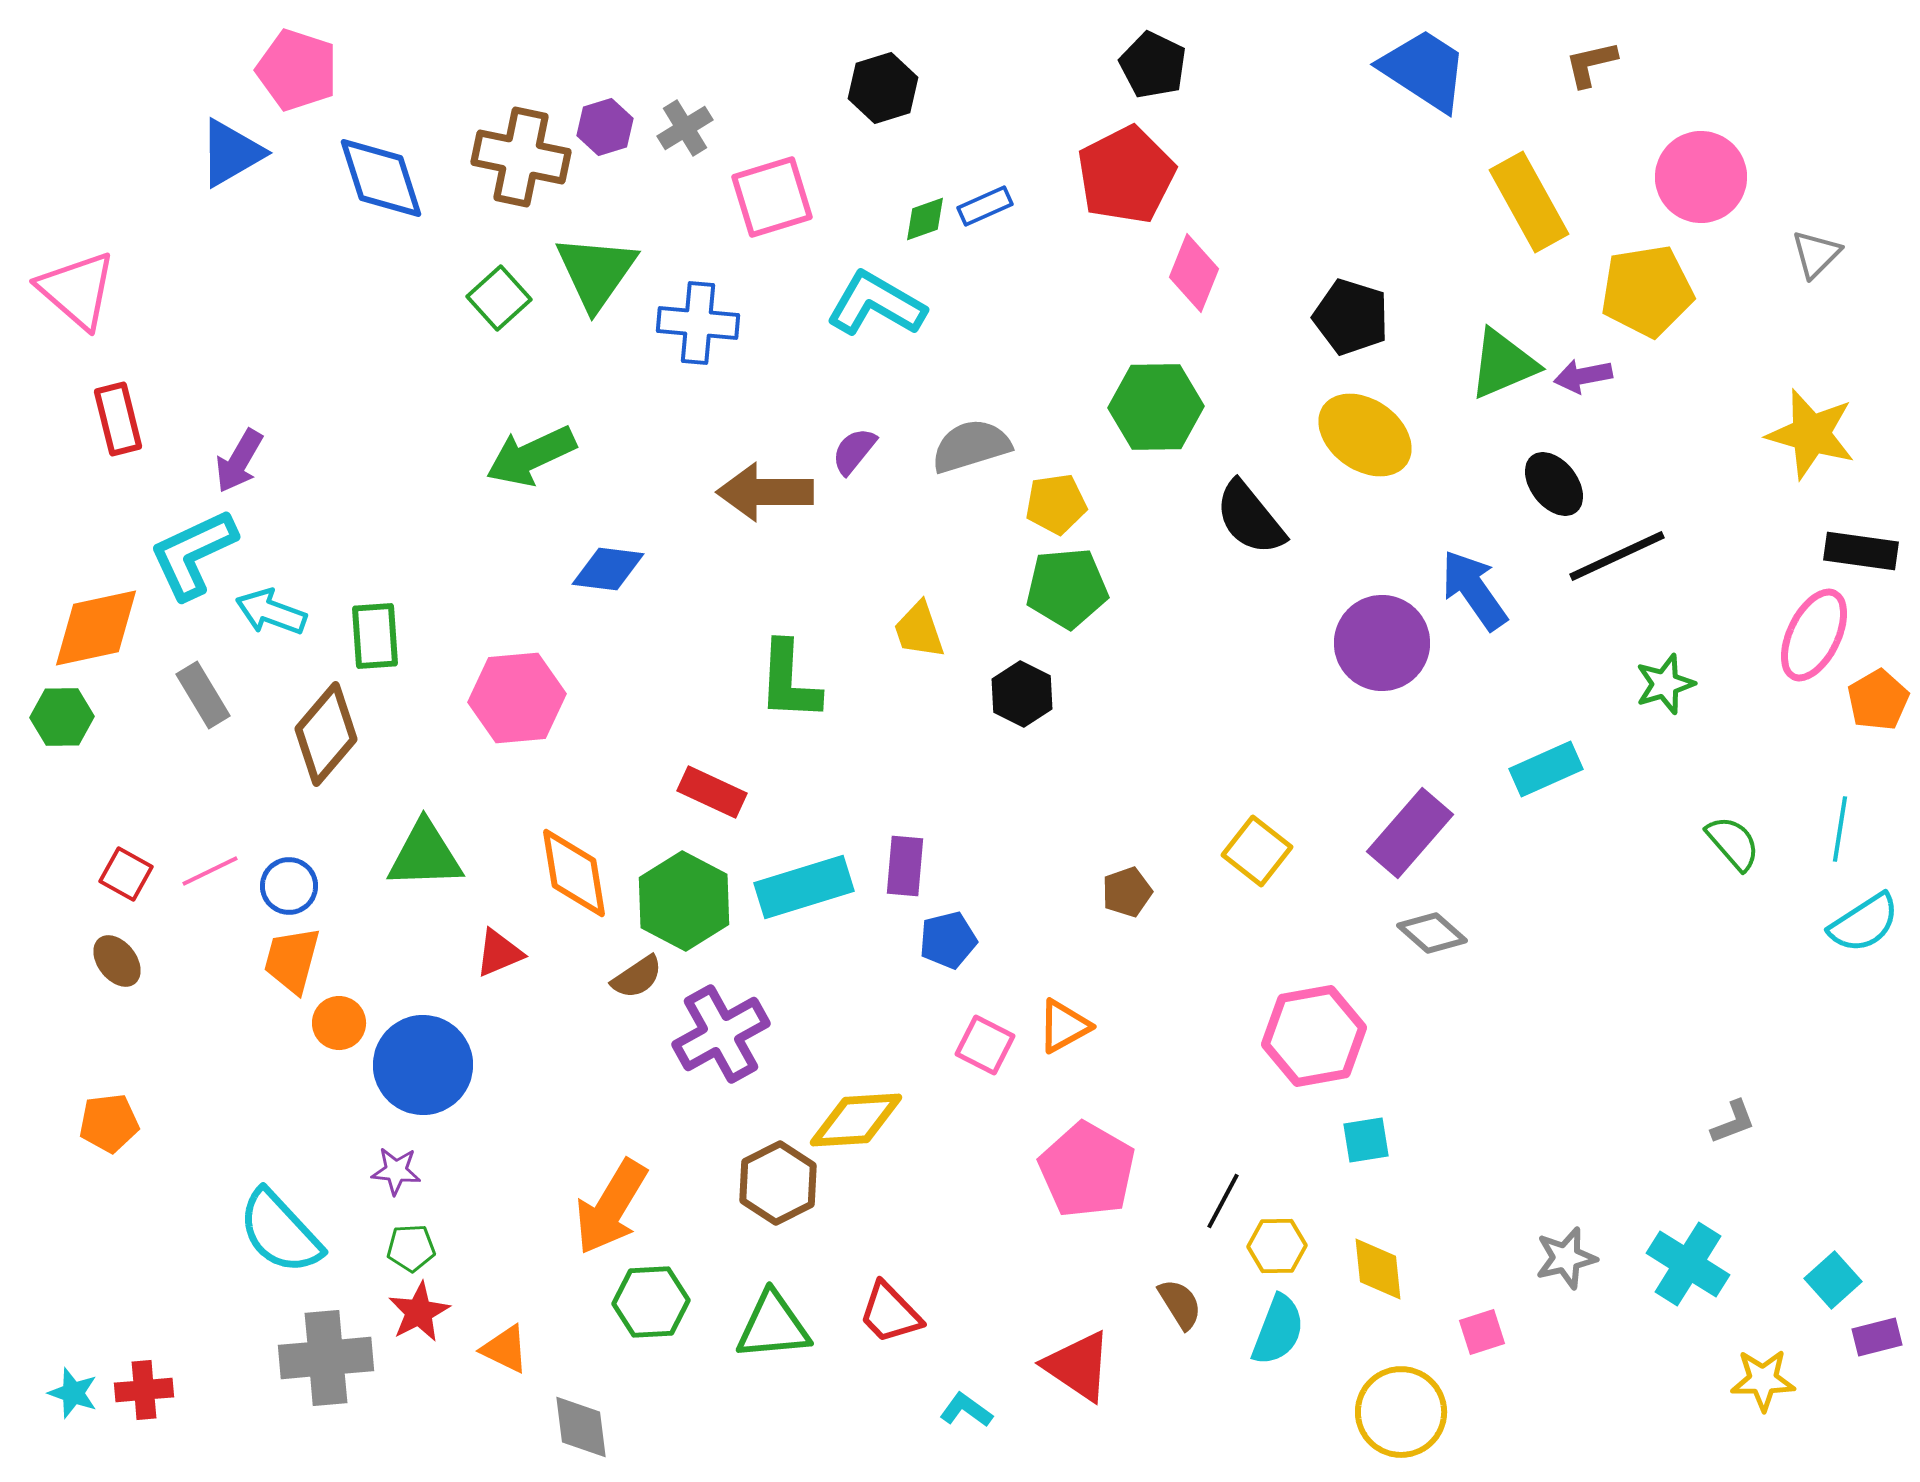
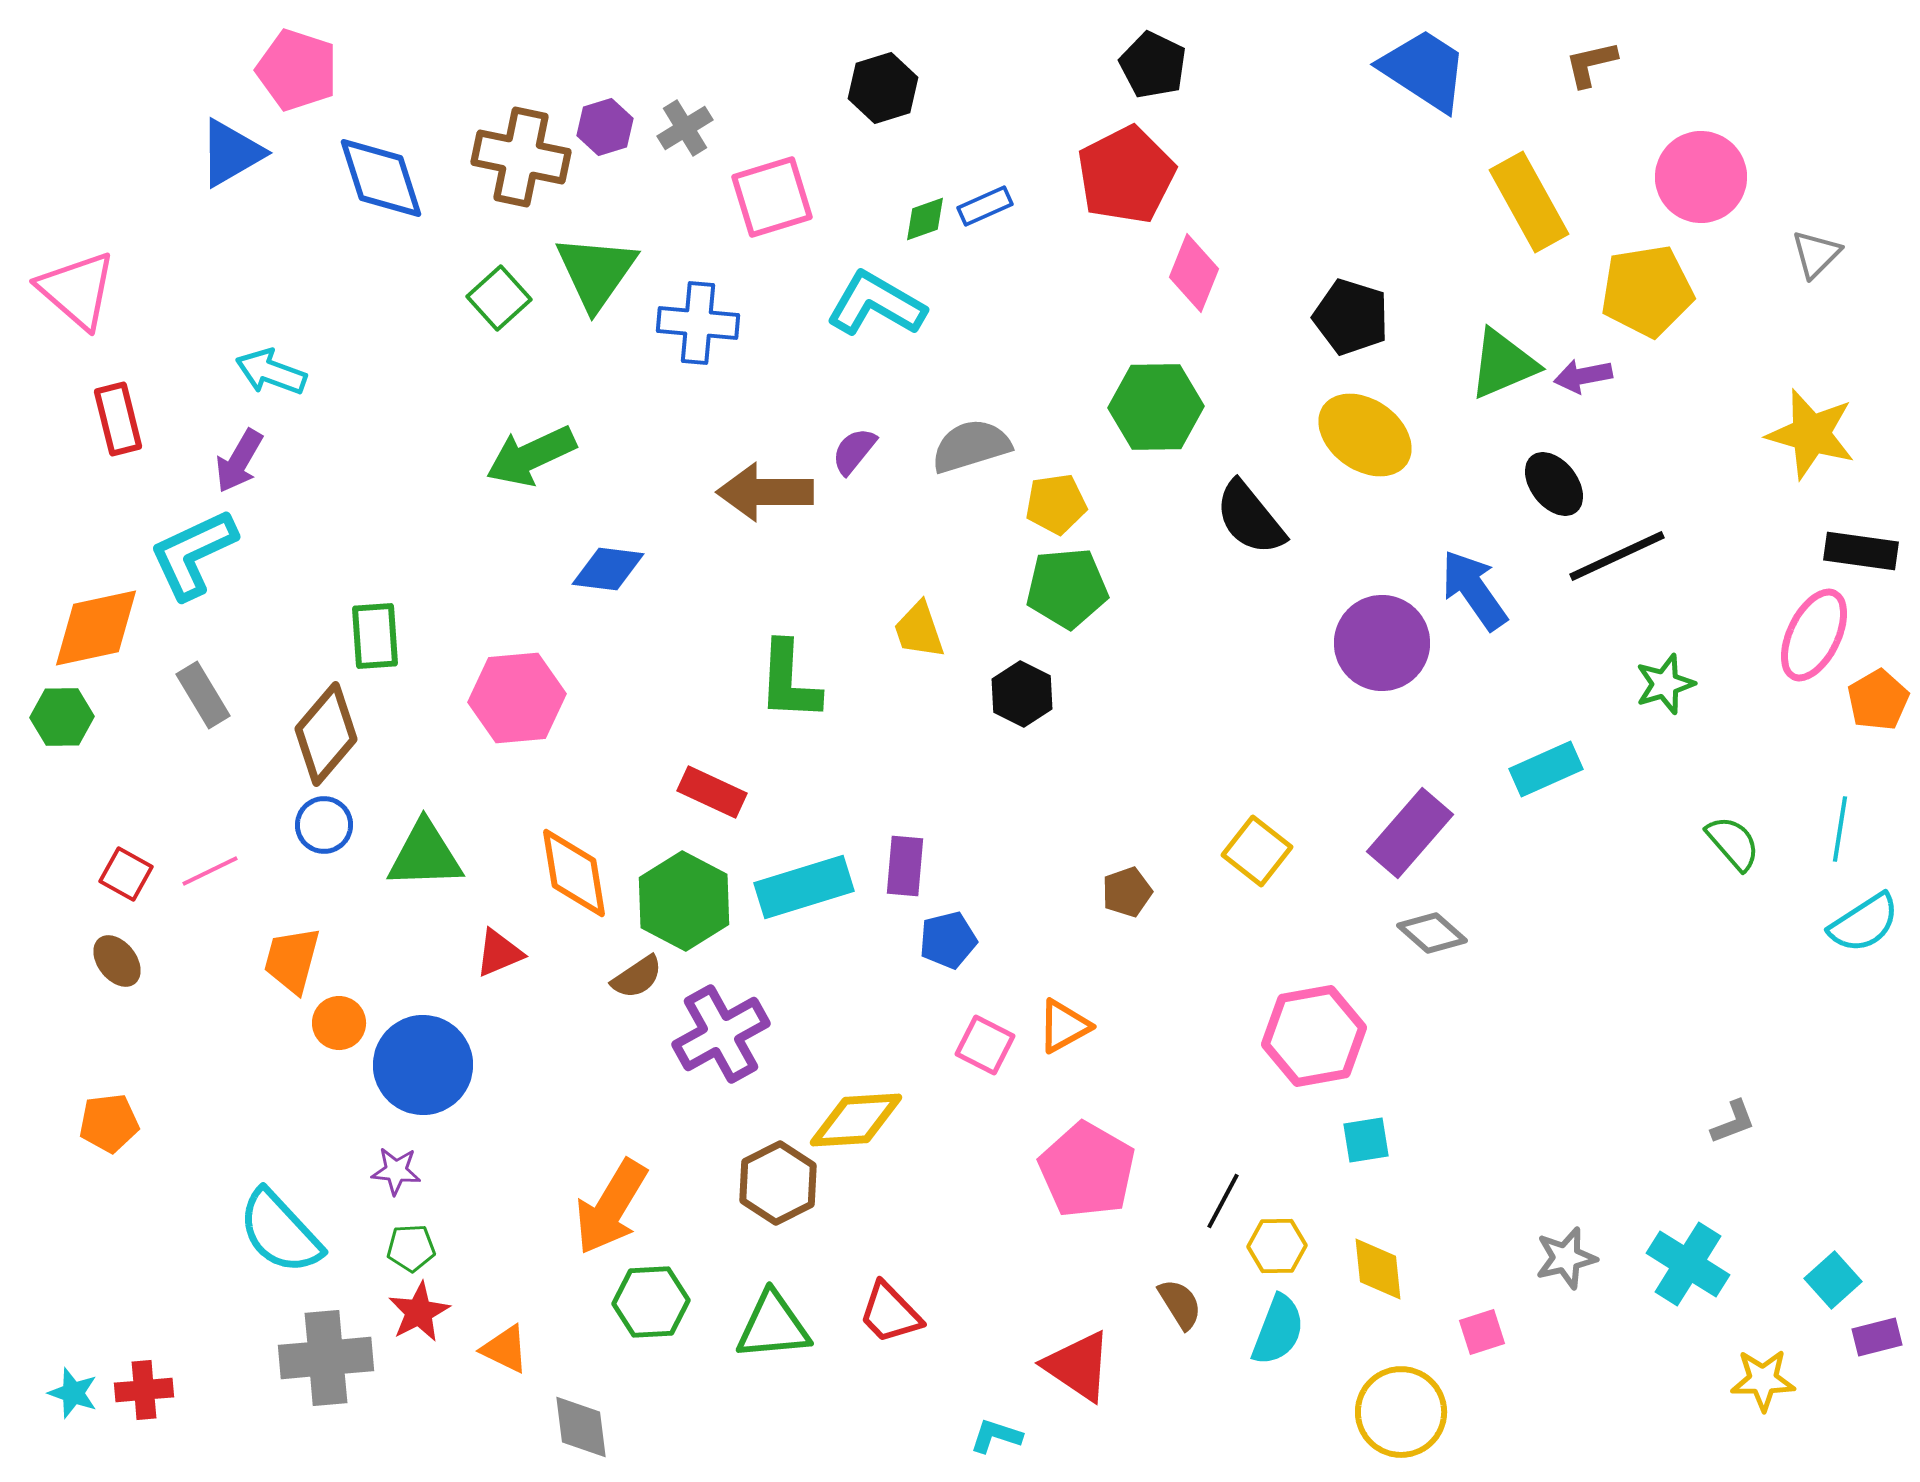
cyan arrow at (271, 612): moved 240 px up
blue circle at (289, 886): moved 35 px right, 61 px up
cyan L-shape at (966, 1410): moved 30 px right, 26 px down; rotated 18 degrees counterclockwise
